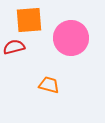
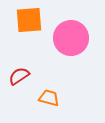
red semicircle: moved 5 px right, 29 px down; rotated 20 degrees counterclockwise
orange trapezoid: moved 13 px down
